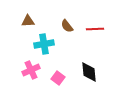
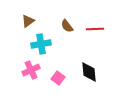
brown triangle: rotated 32 degrees counterclockwise
cyan cross: moved 3 px left
